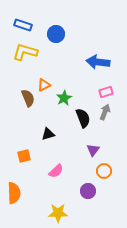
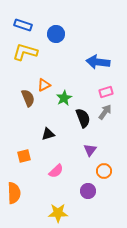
gray arrow: rotated 14 degrees clockwise
purple triangle: moved 3 px left
